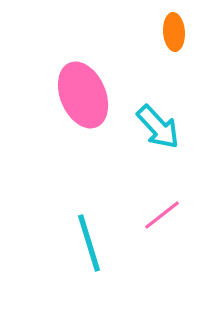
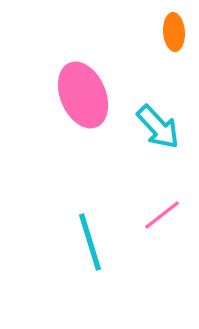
cyan line: moved 1 px right, 1 px up
